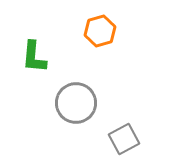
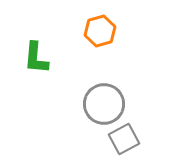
green L-shape: moved 2 px right, 1 px down
gray circle: moved 28 px right, 1 px down
